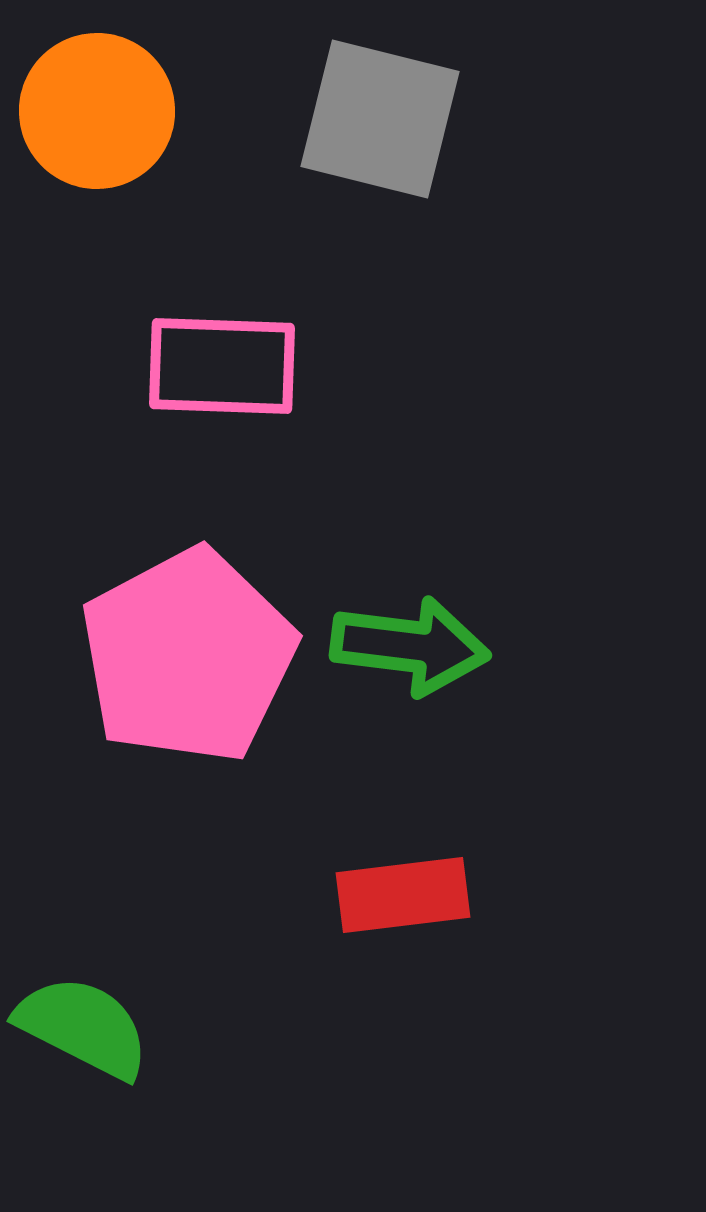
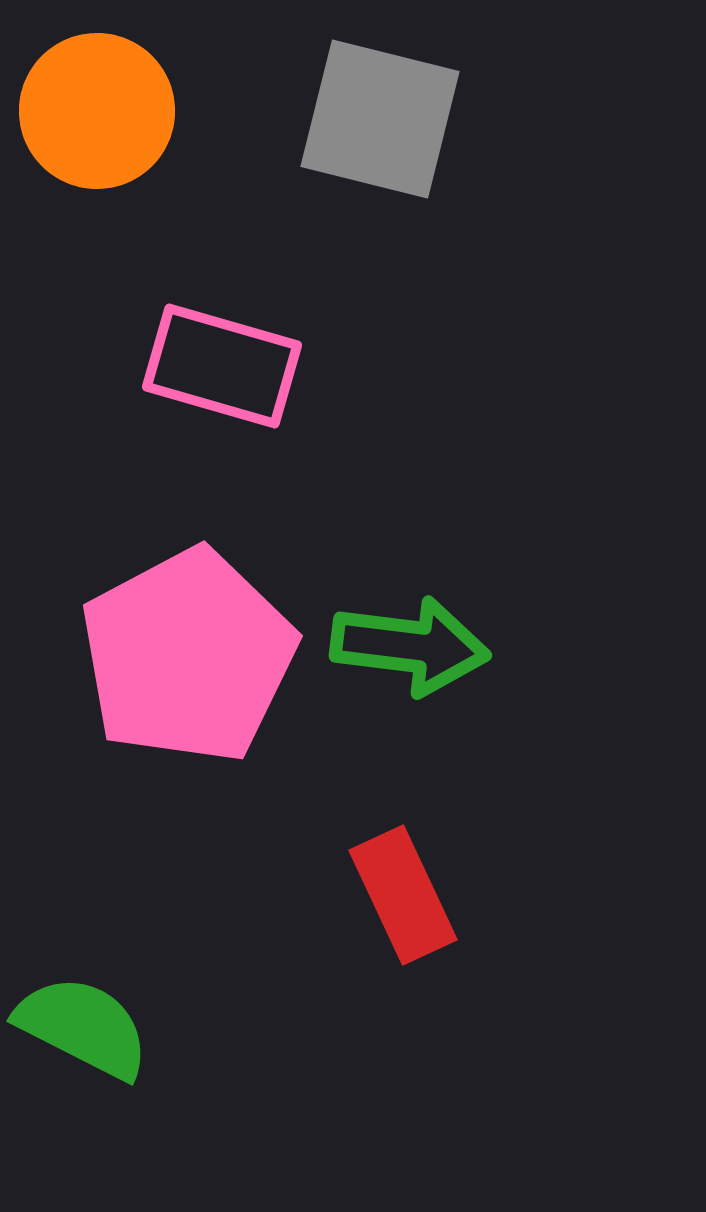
pink rectangle: rotated 14 degrees clockwise
red rectangle: rotated 72 degrees clockwise
